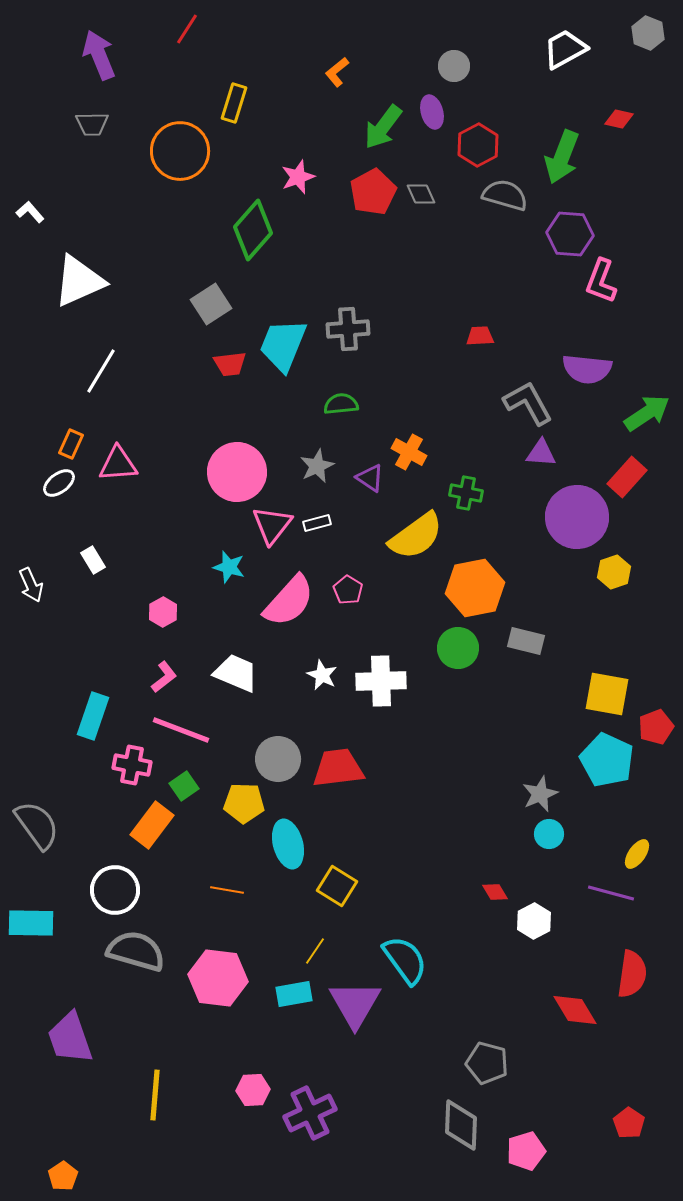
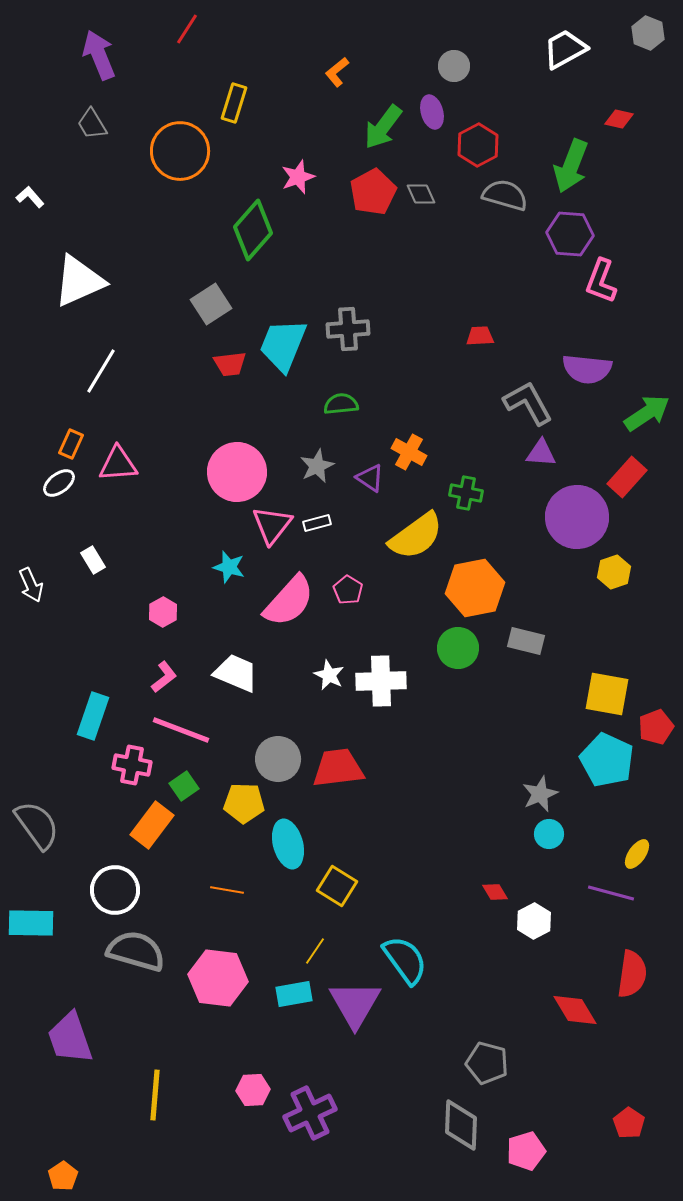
gray trapezoid at (92, 124): rotated 60 degrees clockwise
green arrow at (562, 157): moved 9 px right, 9 px down
white L-shape at (30, 212): moved 15 px up
white star at (322, 675): moved 7 px right
